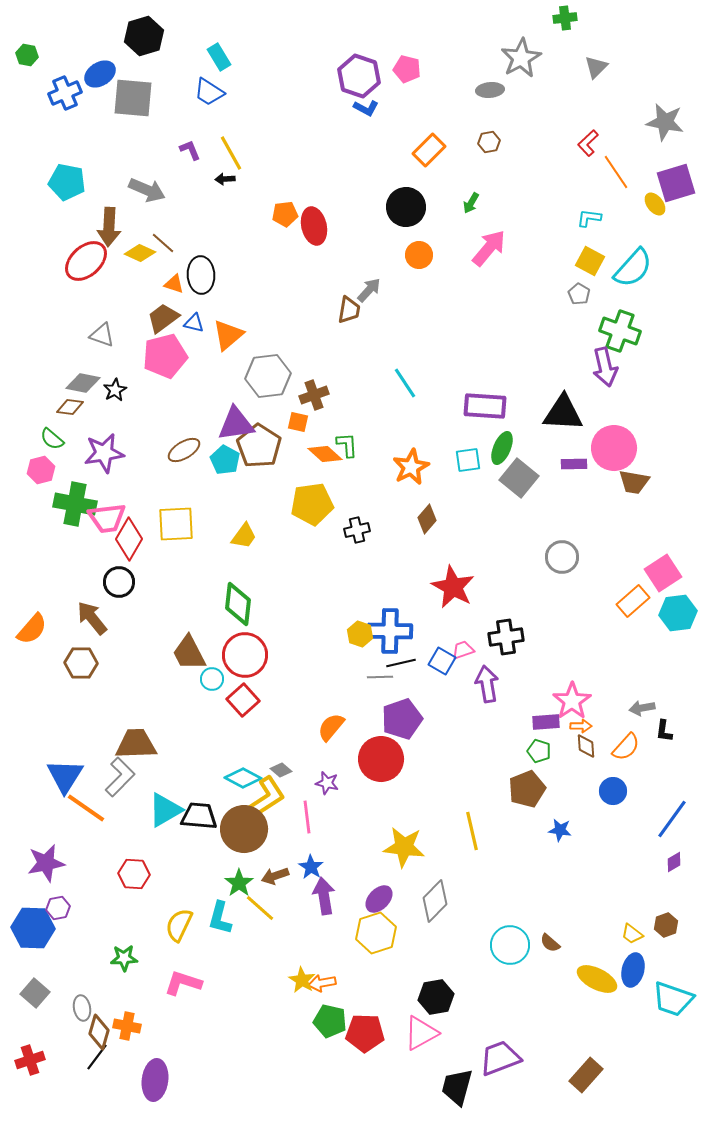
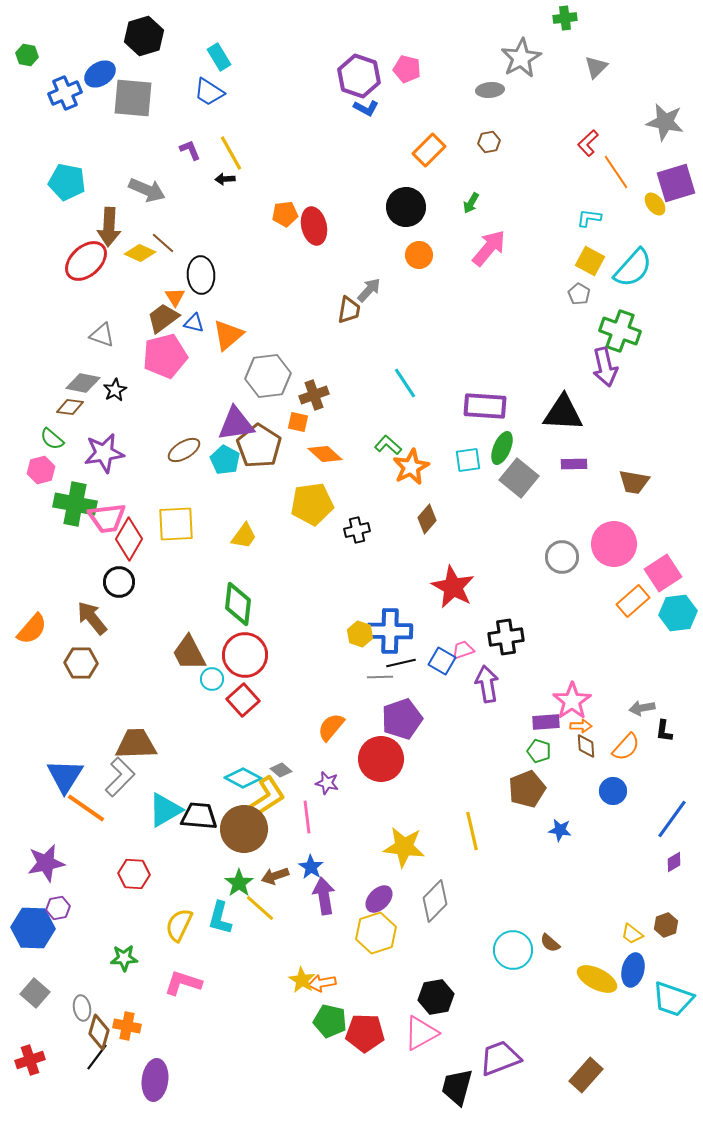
orange triangle at (174, 284): moved 1 px right, 13 px down; rotated 40 degrees clockwise
green L-shape at (347, 445): moved 41 px right; rotated 44 degrees counterclockwise
pink circle at (614, 448): moved 96 px down
cyan circle at (510, 945): moved 3 px right, 5 px down
